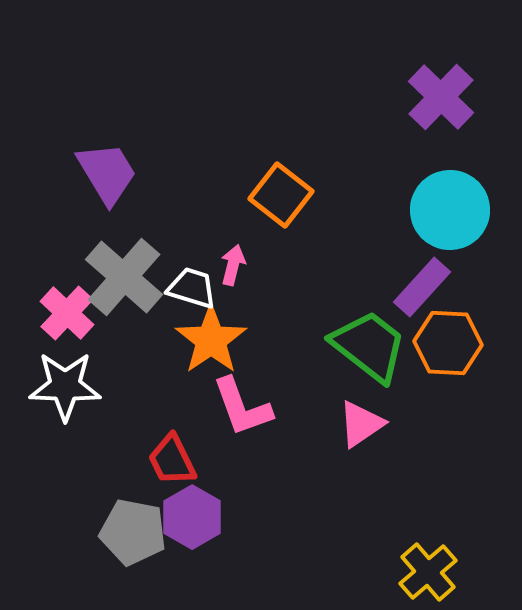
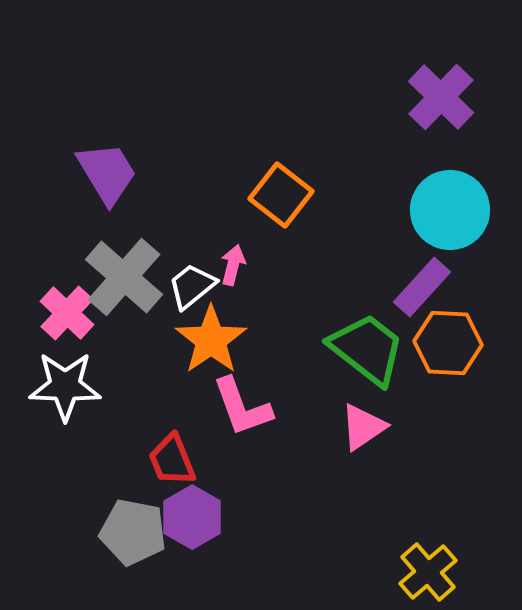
white trapezoid: moved 2 px up; rotated 56 degrees counterclockwise
green trapezoid: moved 2 px left, 3 px down
pink triangle: moved 2 px right, 3 px down
red trapezoid: rotated 4 degrees clockwise
